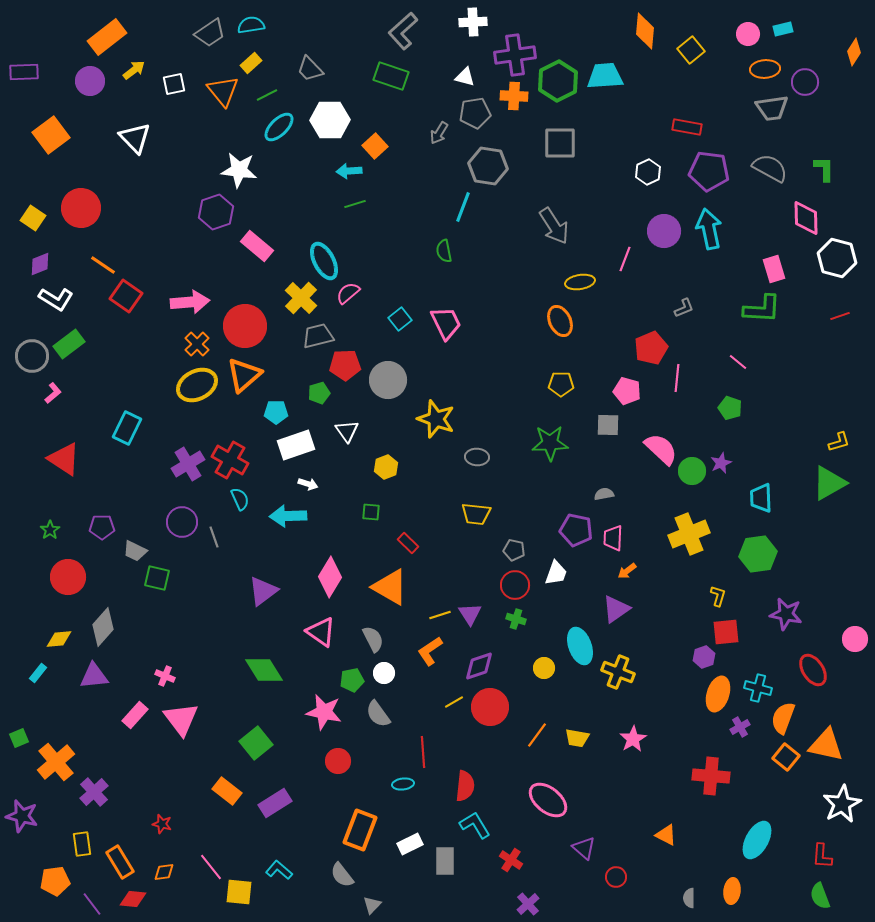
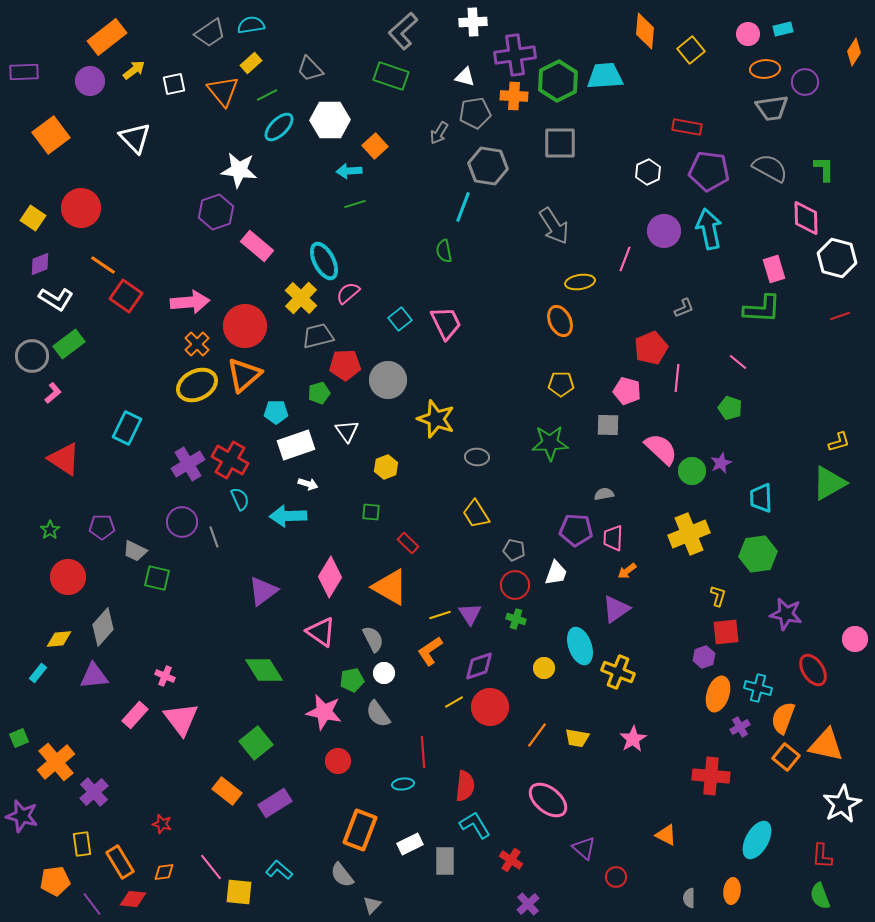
yellow trapezoid at (476, 514): rotated 52 degrees clockwise
purple pentagon at (576, 530): rotated 8 degrees counterclockwise
